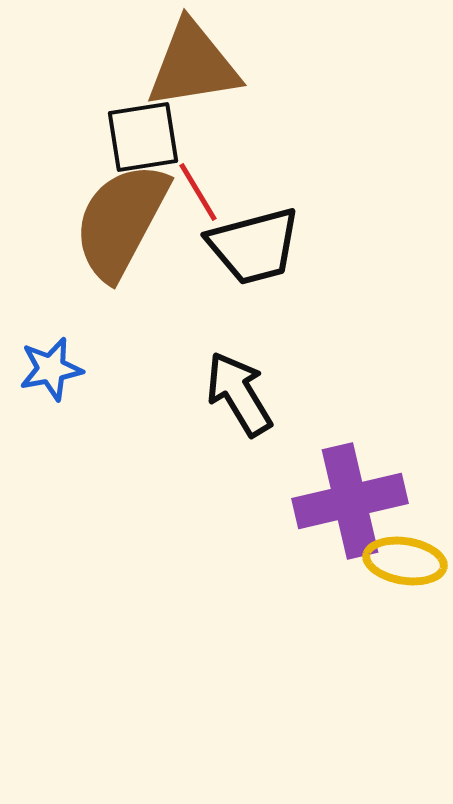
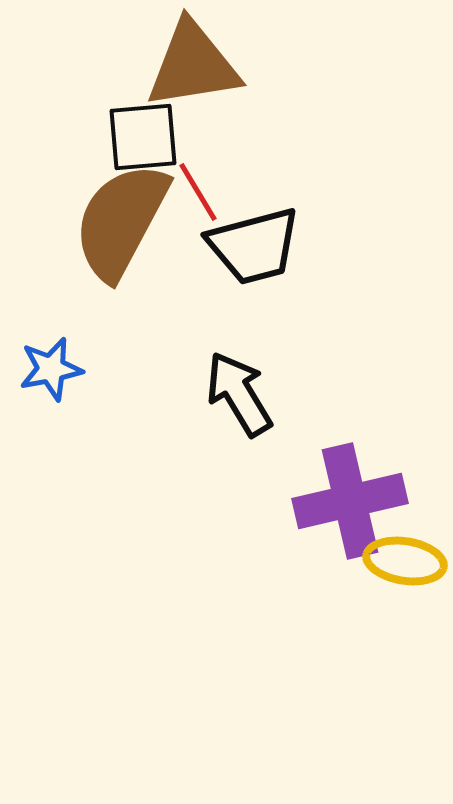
black square: rotated 4 degrees clockwise
